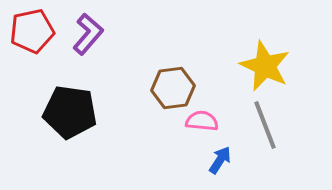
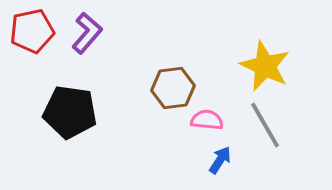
purple L-shape: moved 1 px left, 1 px up
pink semicircle: moved 5 px right, 1 px up
gray line: rotated 9 degrees counterclockwise
